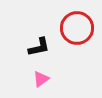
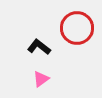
black L-shape: rotated 130 degrees counterclockwise
